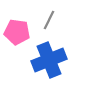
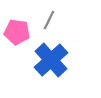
blue cross: moved 2 px right; rotated 20 degrees counterclockwise
